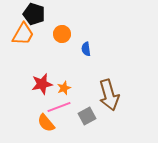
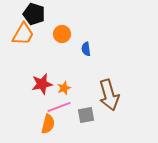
gray square: moved 1 px left, 1 px up; rotated 18 degrees clockwise
orange semicircle: moved 2 px right, 1 px down; rotated 126 degrees counterclockwise
